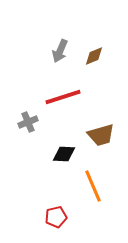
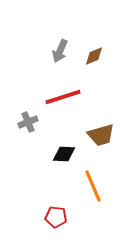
red pentagon: rotated 20 degrees clockwise
